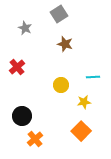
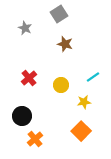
red cross: moved 12 px right, 11 px down
cyan line: rotated 32 degrees counterclockwise
